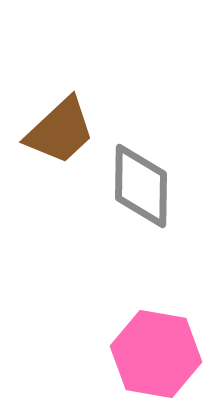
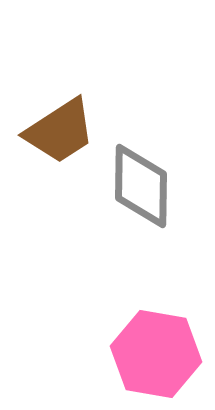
brown trapezoid: rotated 10 degrees clockwise
